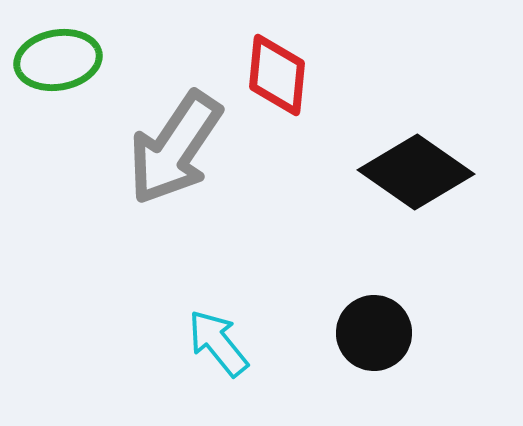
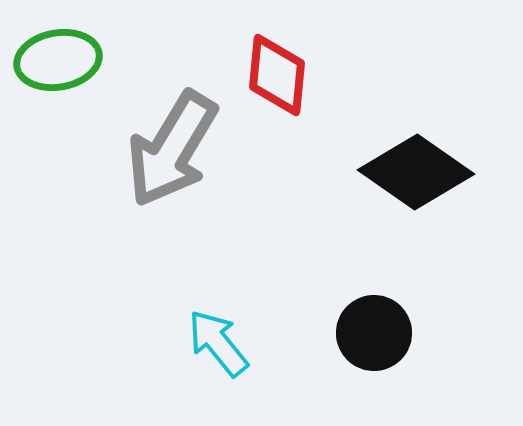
gray arrow: moved 3 px left, 1 px down; rotated 3 degrees counterclockwise
